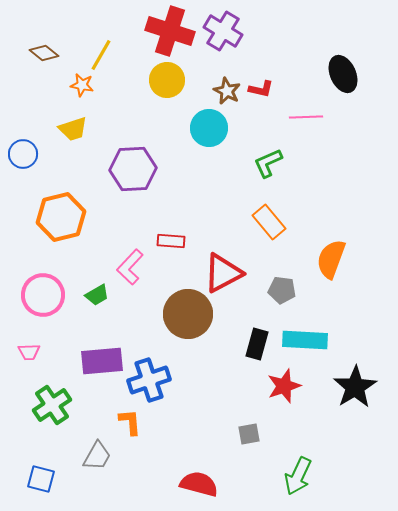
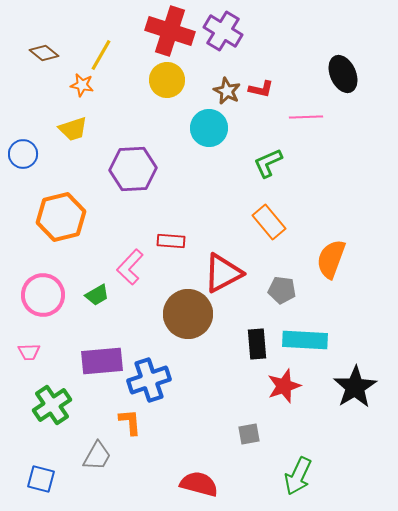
black rectangle: rotated 20 degrees counterclockwise
